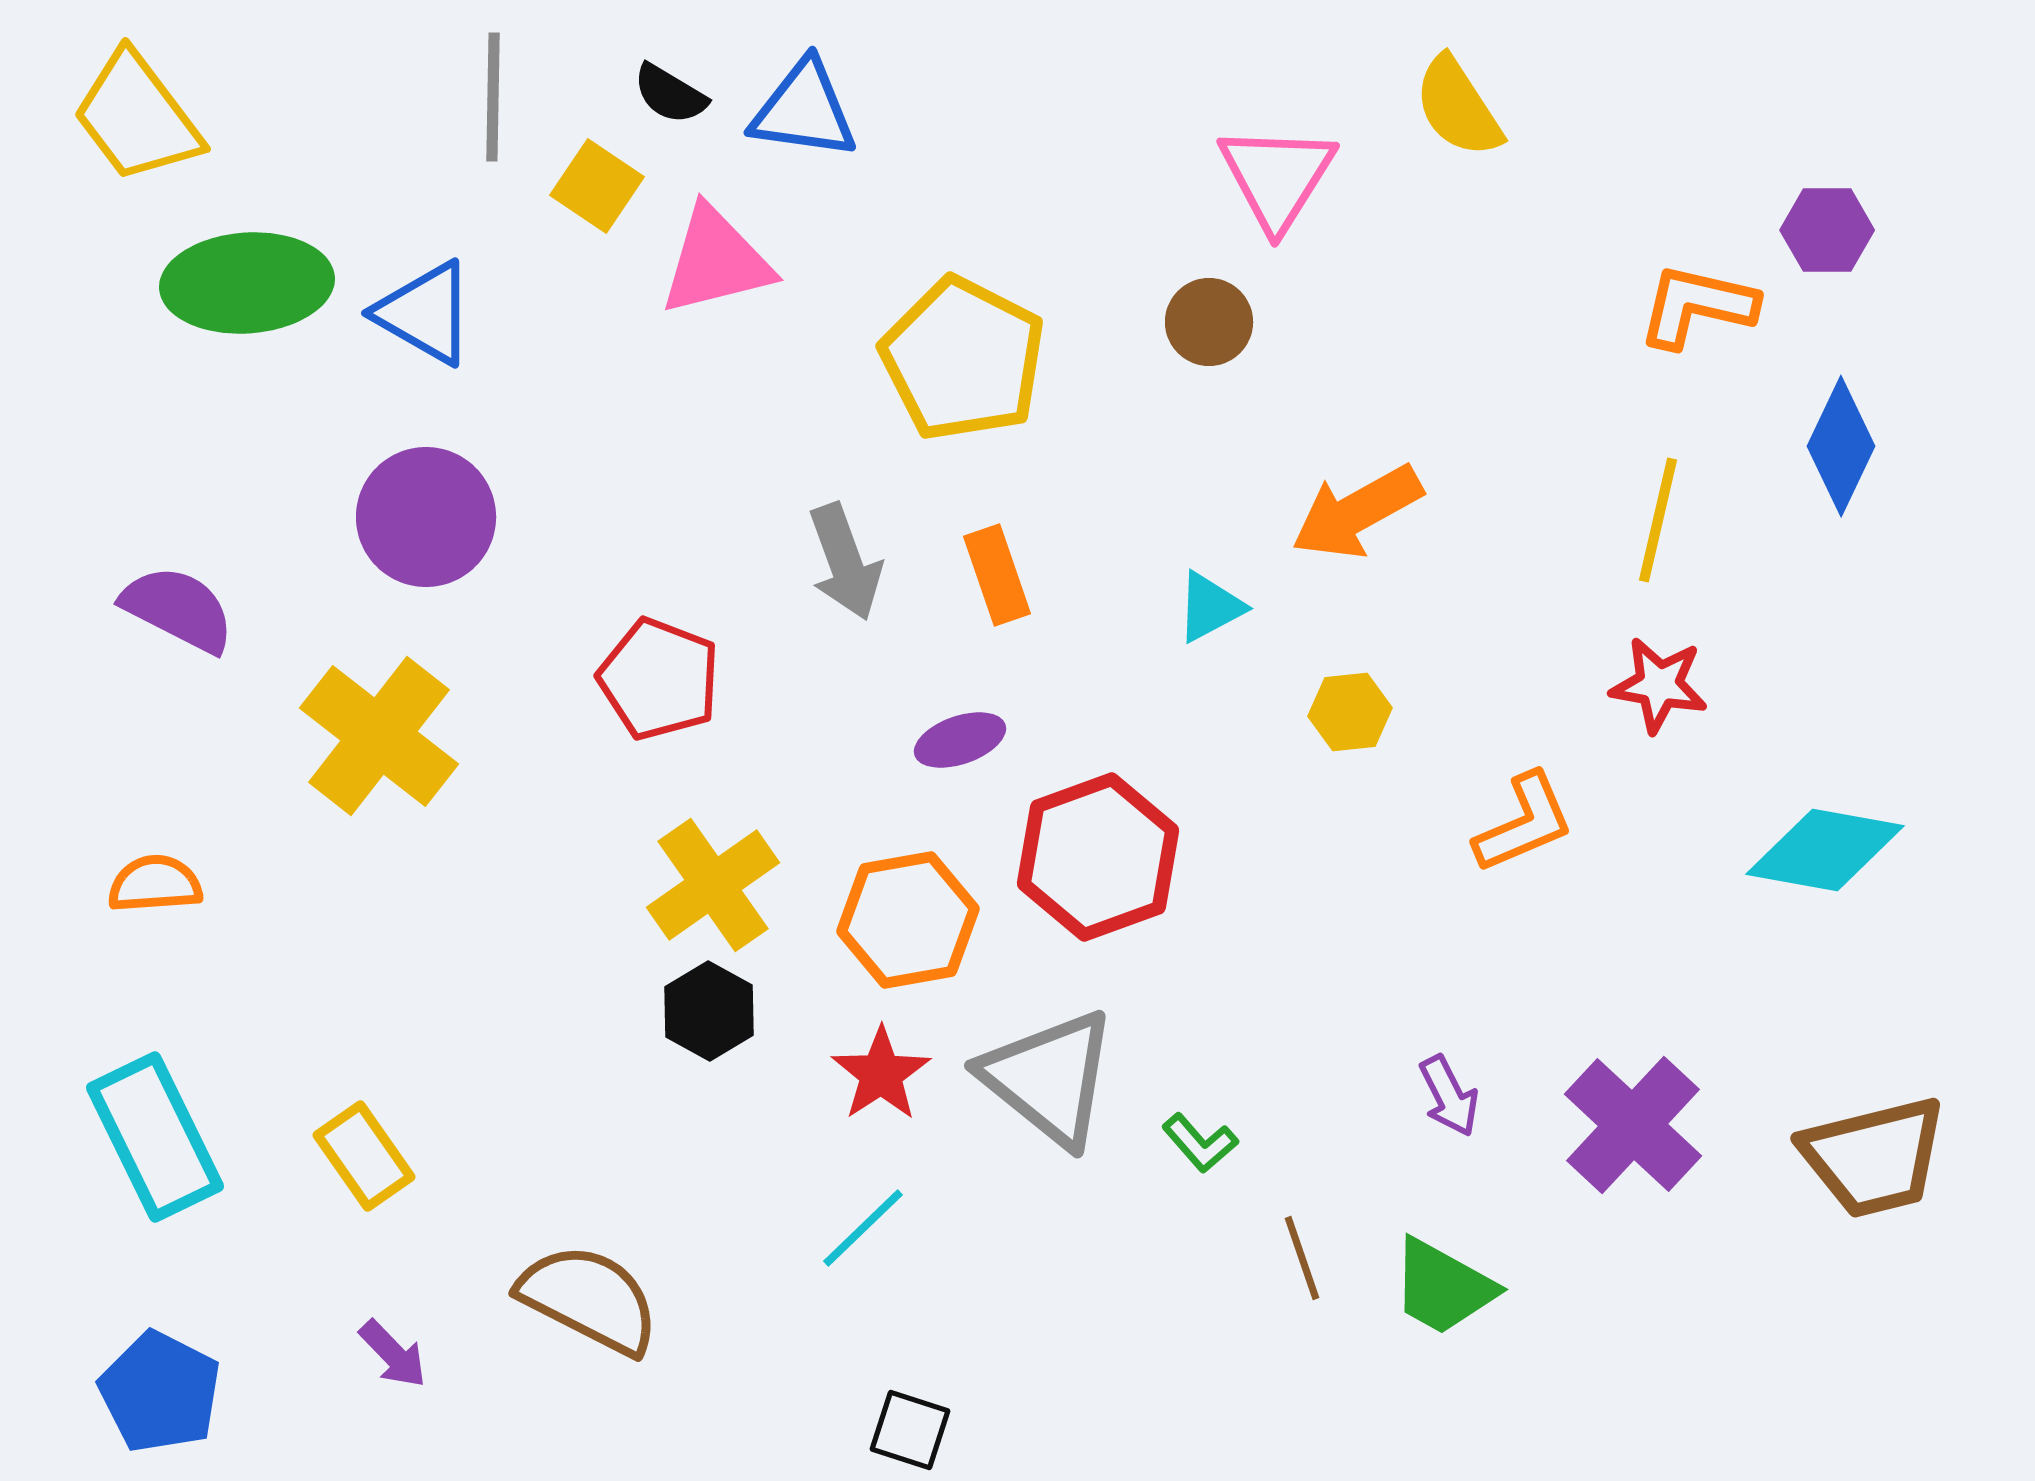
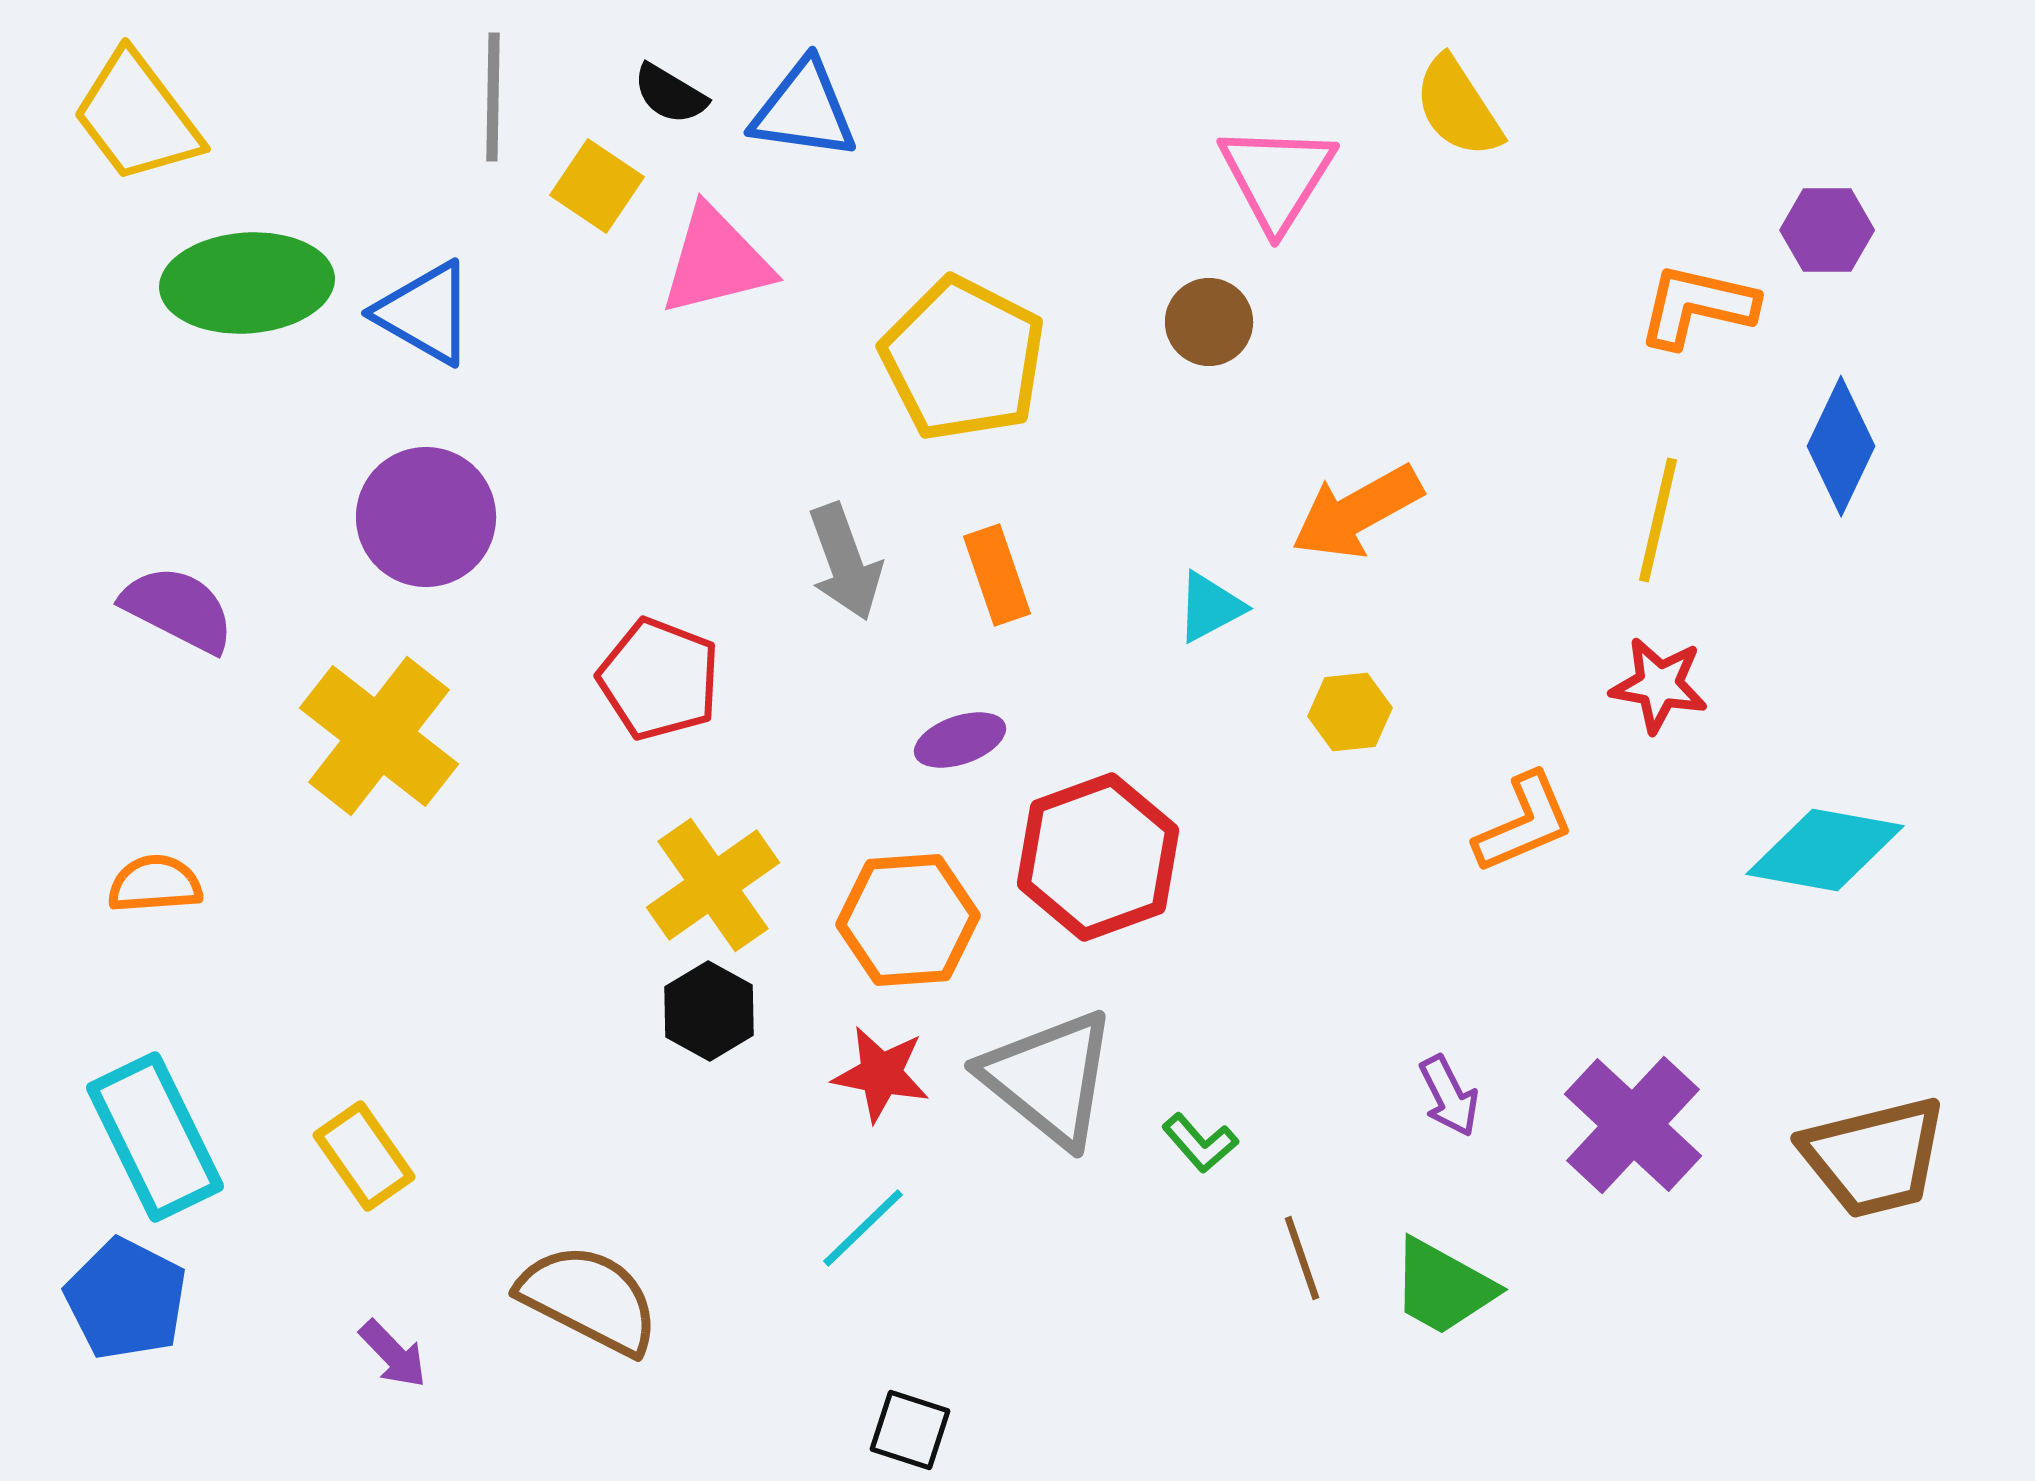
orange hexagon at (908, 920): rotated 6 degrees clockwise
red star at (881, 1074): rotated 28 degrees counterclockwise
blue pentagon at (160, 1392): moved 34 px left, 93 px up
